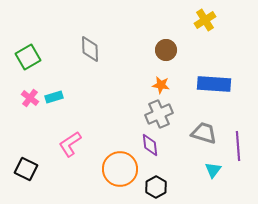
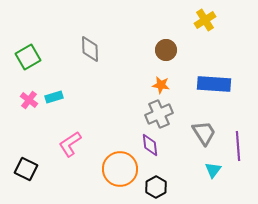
pink cross: moved 1 px left, 2 px down
gray trapezoid: rotated 40 degrees clockwise
